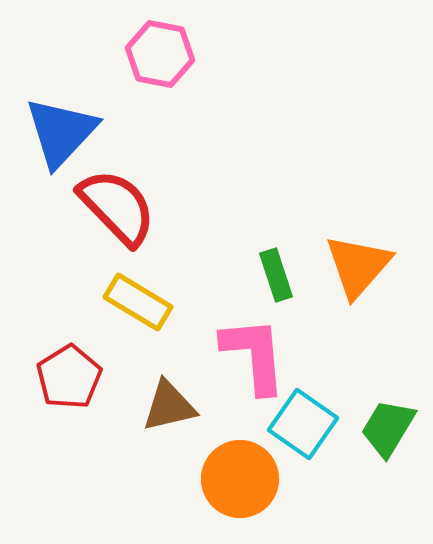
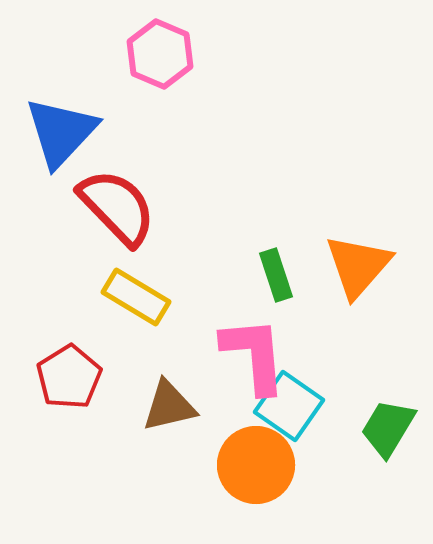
pink hexagon: rotated 12 degrees clockwise
yellow rectangle: moved 2 px left, 5 px up
cyan square: moved 14 px left, 18 px up
orange circle: moved 16 px right, 14 px up
